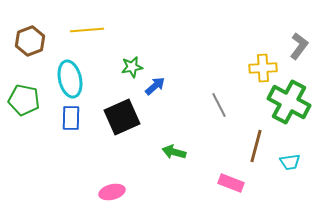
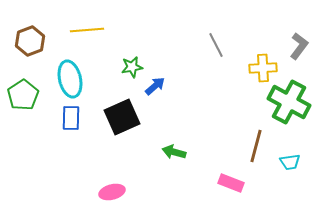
green pentagon: moved 1 px left, 5 px up; rotated 28 degrees clockwise
gray line: moved 3 px left, 60 px up
